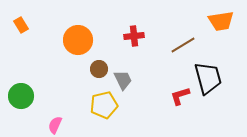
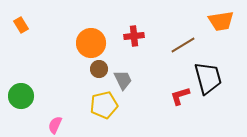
orange circle: moved 13 px right, 3 px down
